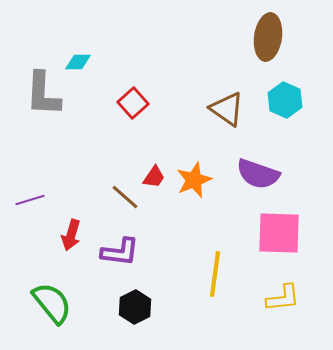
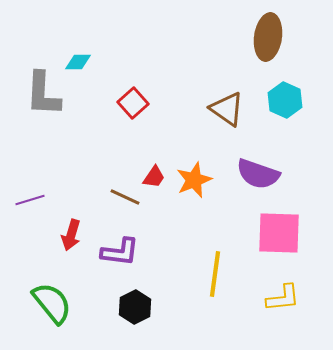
brown line: rotated 16 degrees counterclockwise
